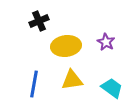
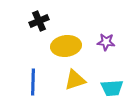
purple star: rotated 24 degrees counterclockwise
yellow triangle: moved 3 px right; rotated 10 degrees counterclockwise
blue line: moved 1 px left, 2 px up; rotated 8 degrees counterclockwise
cyan trapezoid: rotated 140 degrees clockwise
